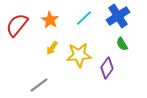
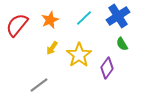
orange star: rotated 18 degrees clockwise
yellow star: rotated 30 degrees counterclockwise
